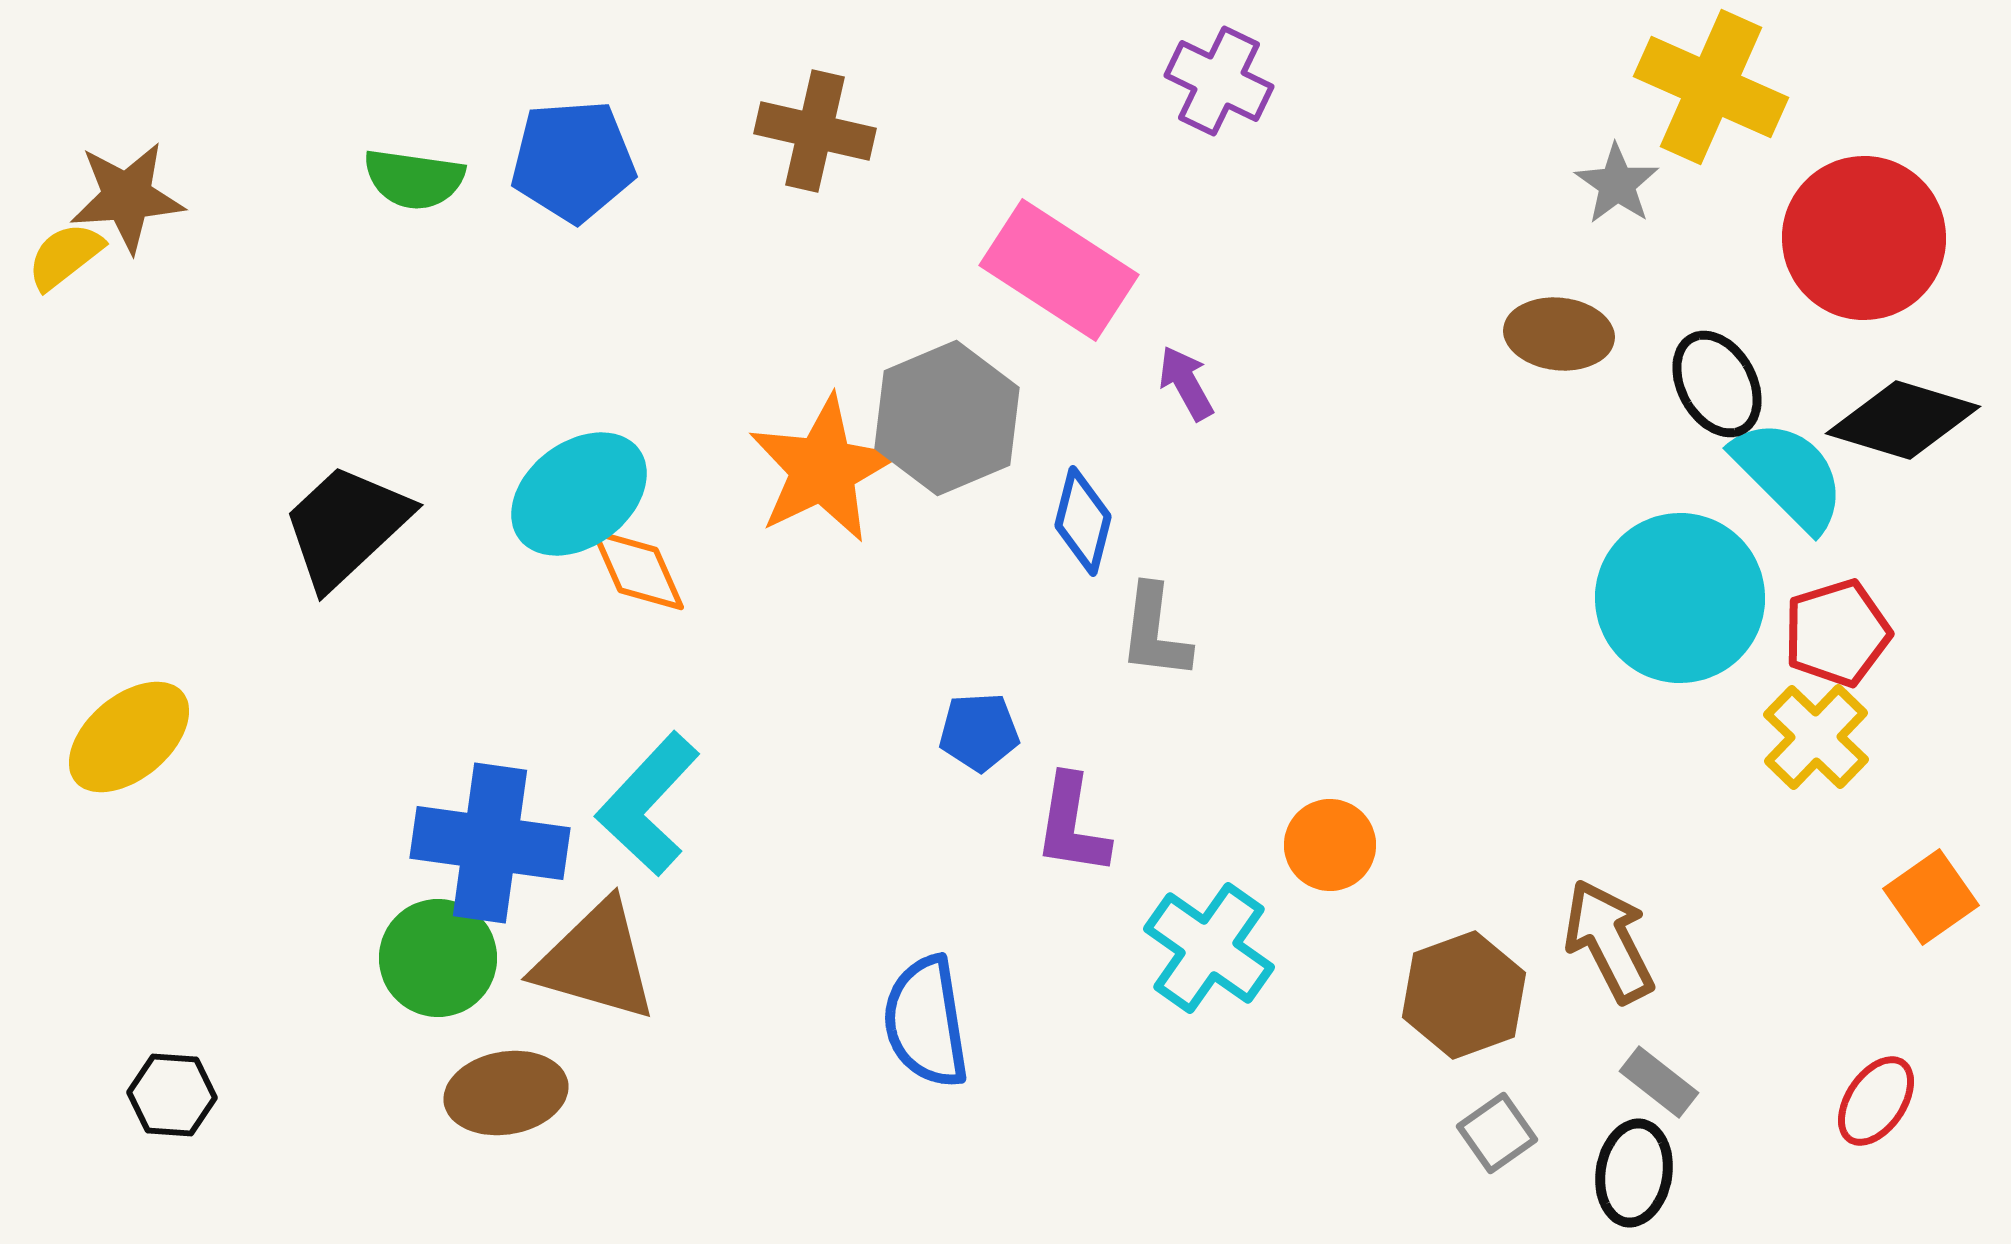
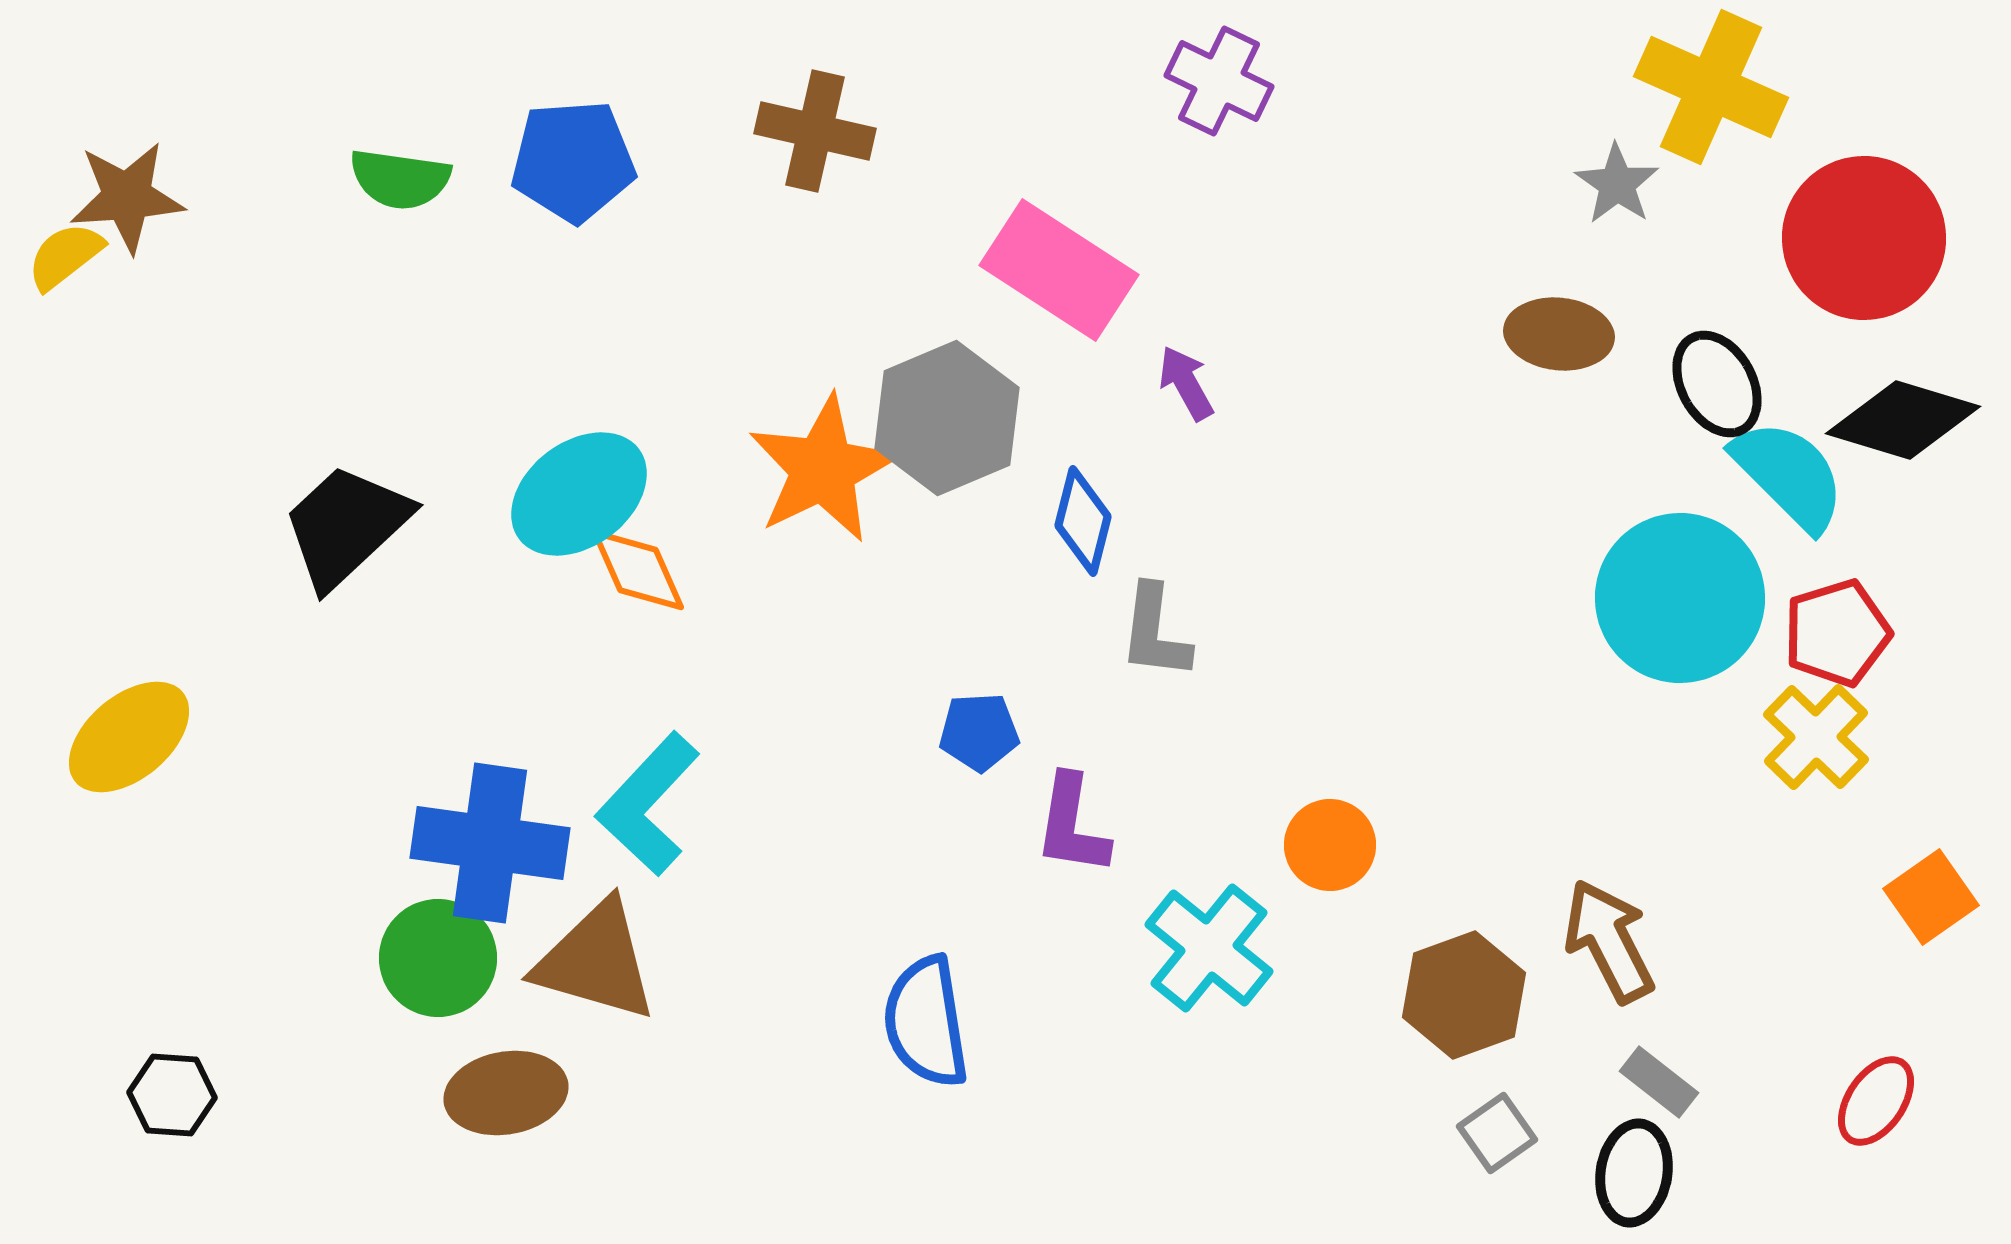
green semicircle at (414, 179): moved 14 px left
cyan cross at (1209, 948): rotated 4 degrees clockwise
